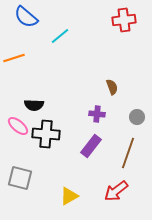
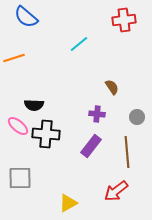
cyan line: moved 19 px right, 8 px down
brown semicircle: rotated 14 degrees counterclockwise
brown line: moved 1 px left, 1 px up; rotated 24 degrees counterclockwise
gray square: rotated 15 degrees counterclockwise
yellow triangle: moved 1 px left, 7 px down
